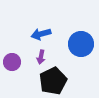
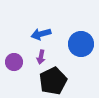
purple circle: moved 2 px right
